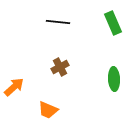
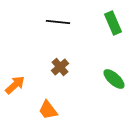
brown cross: rotated 12 degrees counterclockwise
green ellipse: rotated 45 degrees counterclockwise
orange arrow: moved 1 px right, 2 px up
orange trapezoid: rotated 30 degrees clockwise
